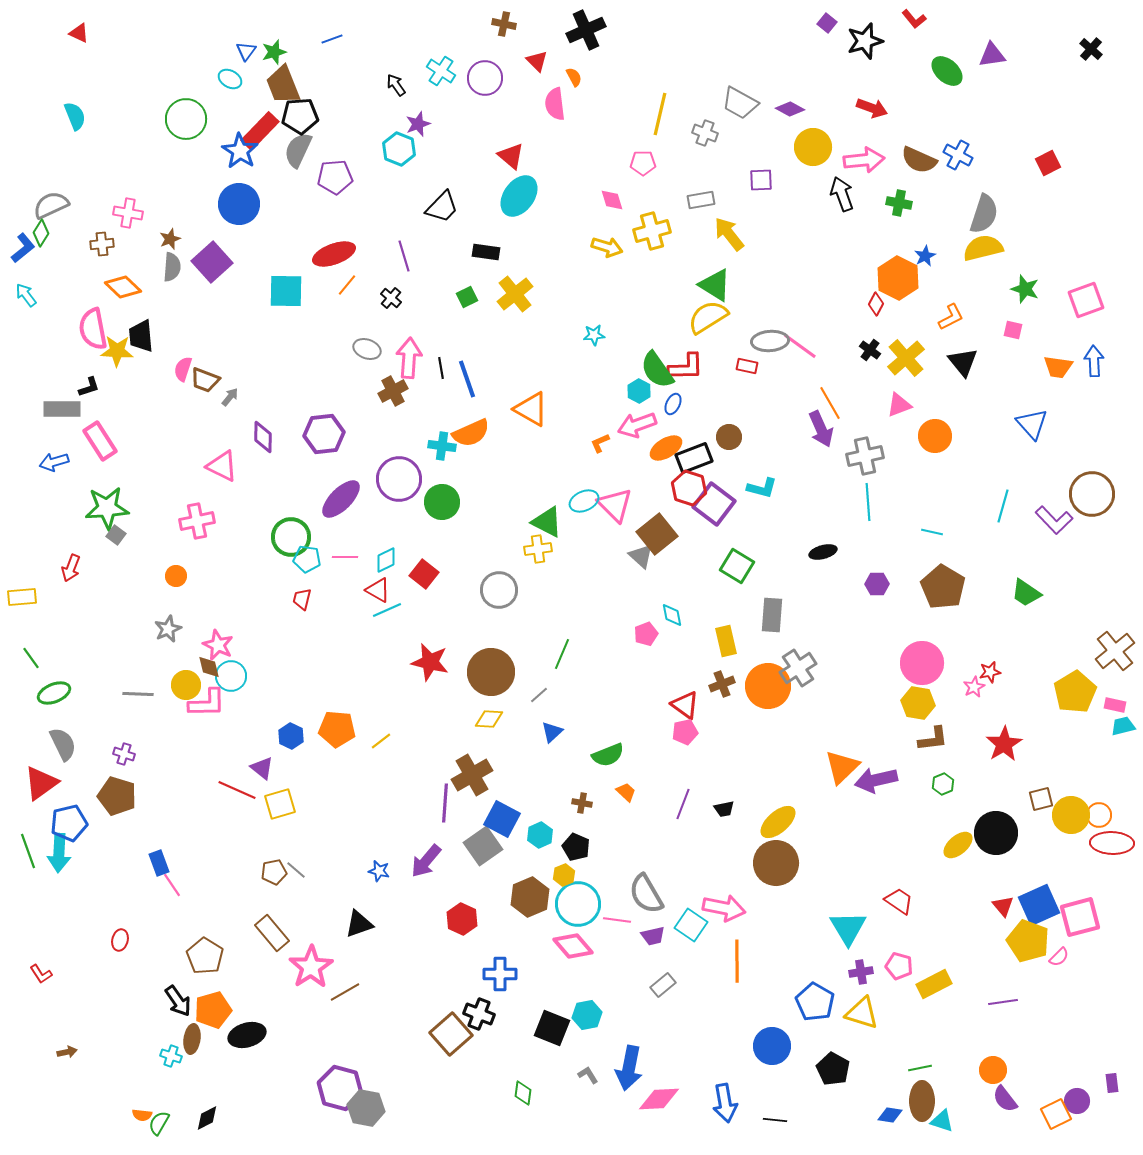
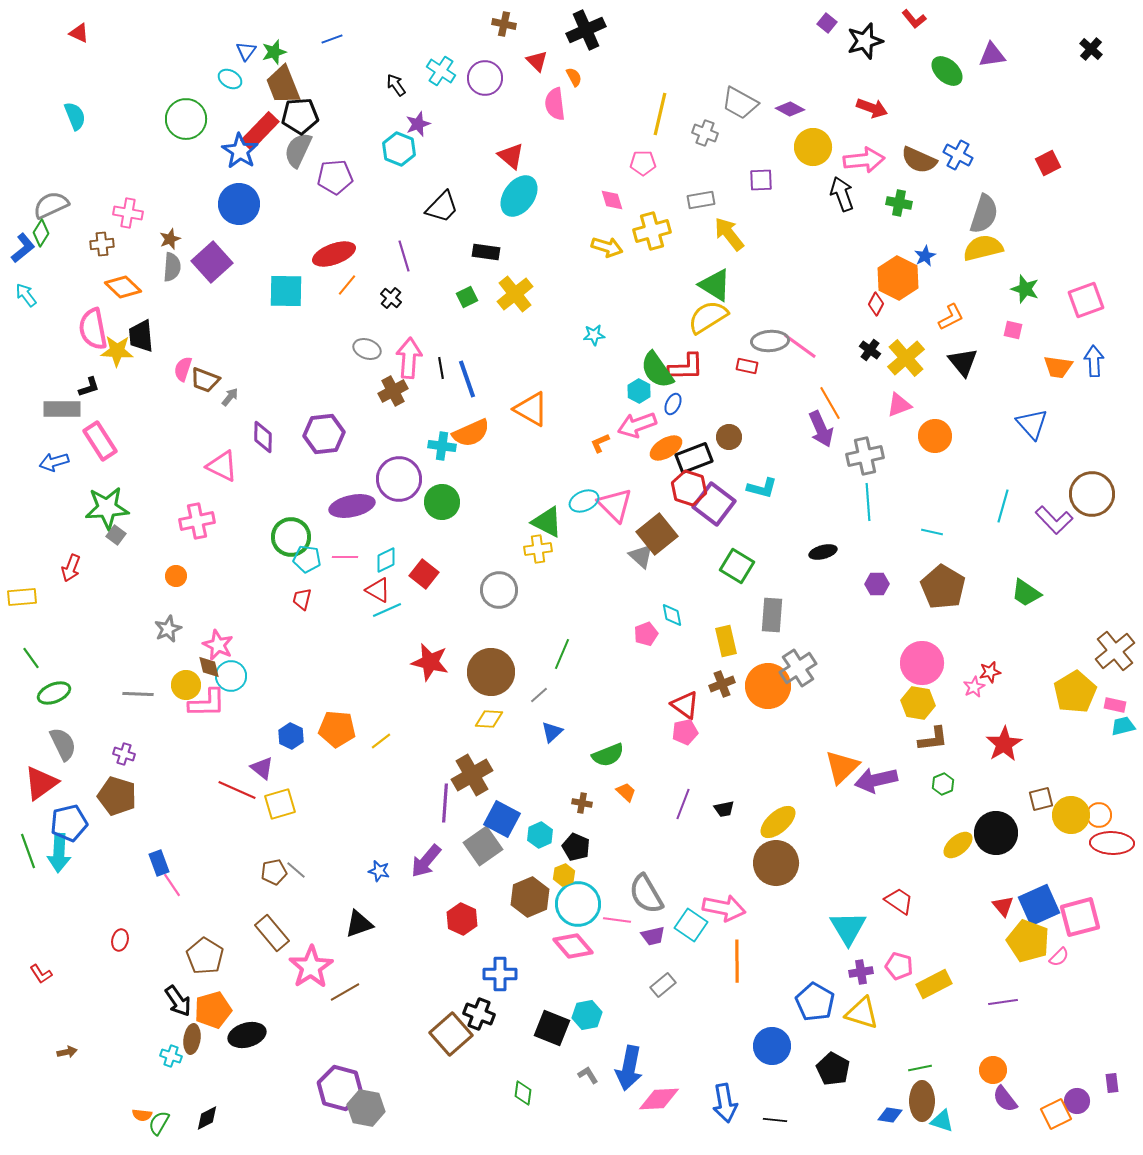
purple ellipse at (341, 499): moved 11 px right, 7 px down; rotated 33 degrees clockwise
